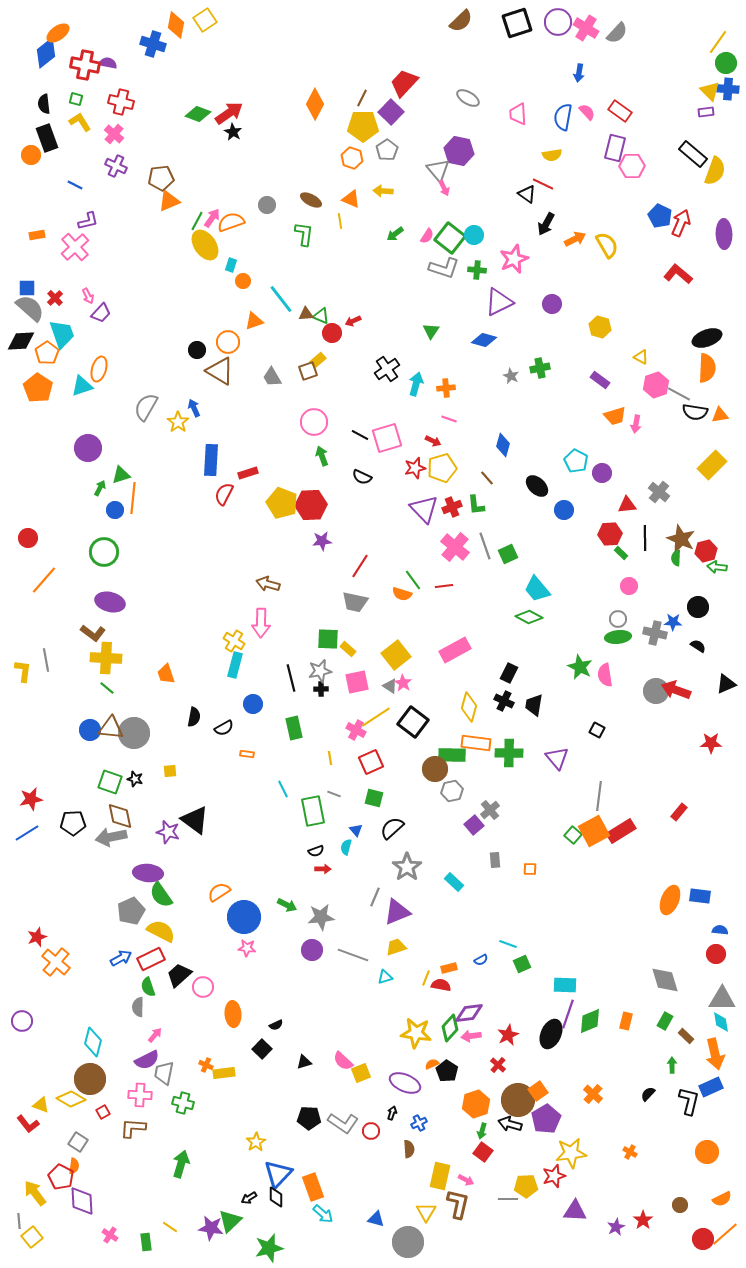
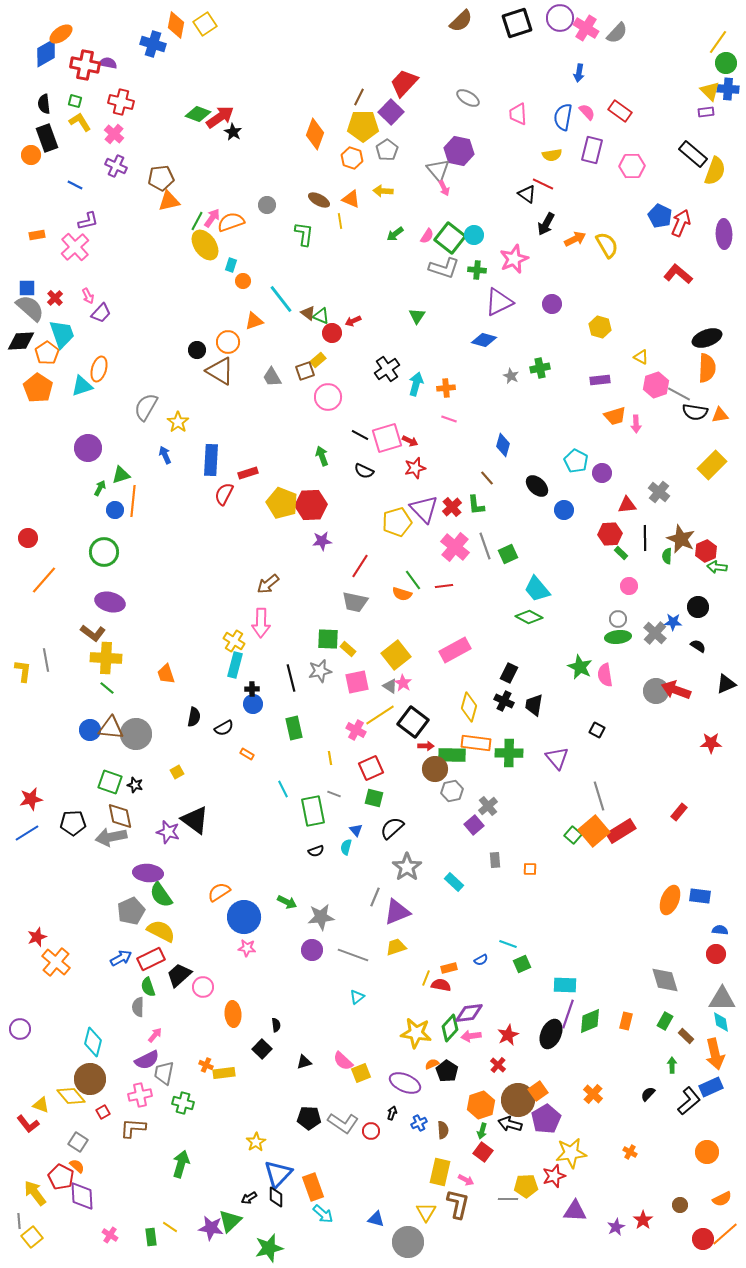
yellow square at (205, 20): moved 4 px down
purple circle at (558, 22): moved 2 px right, 4 px up
orange ellipse at (58, 33): moved 3 px right, 1 px down
blue diamond at (46, 53): rotated 8 degrees clockwise
brown line at (362, 98): moved 3 px left, 1 px up
green square at (76, 99): moved 1 px left, 2 px down
orange diamond at (315, 104): moved 30 px down; rotated 8 degrees counterclockwise
red arrow at (229, 113): moved 9 px left, 4 px down
purple rectangle at (615, 148): moved 23 px left, 2 px down
brown ellipse at (311, 200): moved 8 px right
orange triangle at (169, 201): rotated 10 degrees clockwise
brown triangle at (306, 314): moved 2 px right, 1 px up; rotated 42 degrees clockwise
green triangle at (431, 331): moved 14 px left, 15 px up
brown square at (308, 371): moved 3 px left
purple rectangle at (600, 380): rotated 42 degrees counterclockwise
blue arrow at (194, 408): moved 29 px left, 47 px down
pink circle at (314, 422): moved 14 px right, 25 px up
pink arrow at (636, 424): rotated 12 degrees counterclockwise
red arrow at (433, 441): moved 23 px left
yellow pentagon at (442, 468): moved 45 px left, 54 px down
black semicircle at (362, 477): moved 2 px right, 6 px up
orange line at (133, 498): moved 3 px down
red cross at (452, 507): rotated 18 degrees counterclockwise
red hexagon at (706, 551): rotated 10 degrees counterclockwise
green semicircle at (676, 558): moved 9 px left, 2 px up
brown arrow at (268, 584): rotated 55 degrees counterclockwise
gray cross at (655, 633): rotated 30 degrees clockwise
black cross at (321, 689): moved 69 px left
yellow line at (376, 717): moved 4 px right, 2 px up
gray circle at (134, 733): moved 2 px right, 1 px down
orange rectangle at (247, 754): rotated 24 degrees clockwise
red square at (371, 762): moved 6 px down
yellow square at (170, 771): moved 7 px right, 1 px down; rotated 24 degrees counterclockwise
black star at (135, 779): moved 6 px down
gray line at (599, 796): rotated 24 degrees counterclockwise
gray cross at (490, 810): moved 2 px left, 4 px up
orange square at (594, 831): rotated 12 degrees counterclockwise
red arrow at (323, 869): moved 103 px right, 123 px up
green arrow at (287, 905): moved 3 px up
cyan triangle at (385, 977): moved 28 px left, 20 px down; rotated 21 degrees counterclockwise
purple circle at (22, 1021): moved 2 px left, 8 px down
black semicircle at (276, 1025): rotated 72 degrees counterclockwise
pink cross at (140, 1095): rotated 15 degrees counterclockwise
yellow diamond at (71, 1099): moved 3 px up; rotated 20 degrees clockwise
black L-shape at (689, 1101): rotated 36 degrees clockwise
orange hexagon at (476, 1104): moved 5 px right, 1 px down
brown semicircle at (409, 1149): moved 34 px right, 19 px up
orange semicircle at (74, 1166): moved 3 px right; rotated 56 degrees counterclockwise
yellow rectangle at (440, 1176): moved 4 px up
purple diamond at (82, 1201): moved 5 px up
green rectangle at (146, 1242): moved 5 px right, 5 px up
